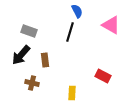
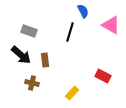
blue semicircle: moved 6 px right
black arrow: rotated 90 degrees counterclockwise
yellow rectangle: rotated 40 degrees clockwise
